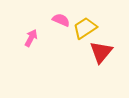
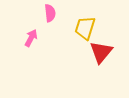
pink semicircle: moved 11 px left, 7 px up; rotated 60 degrees clockwise
yellow trapezoid: rotated 40 degrees counterclockwise
